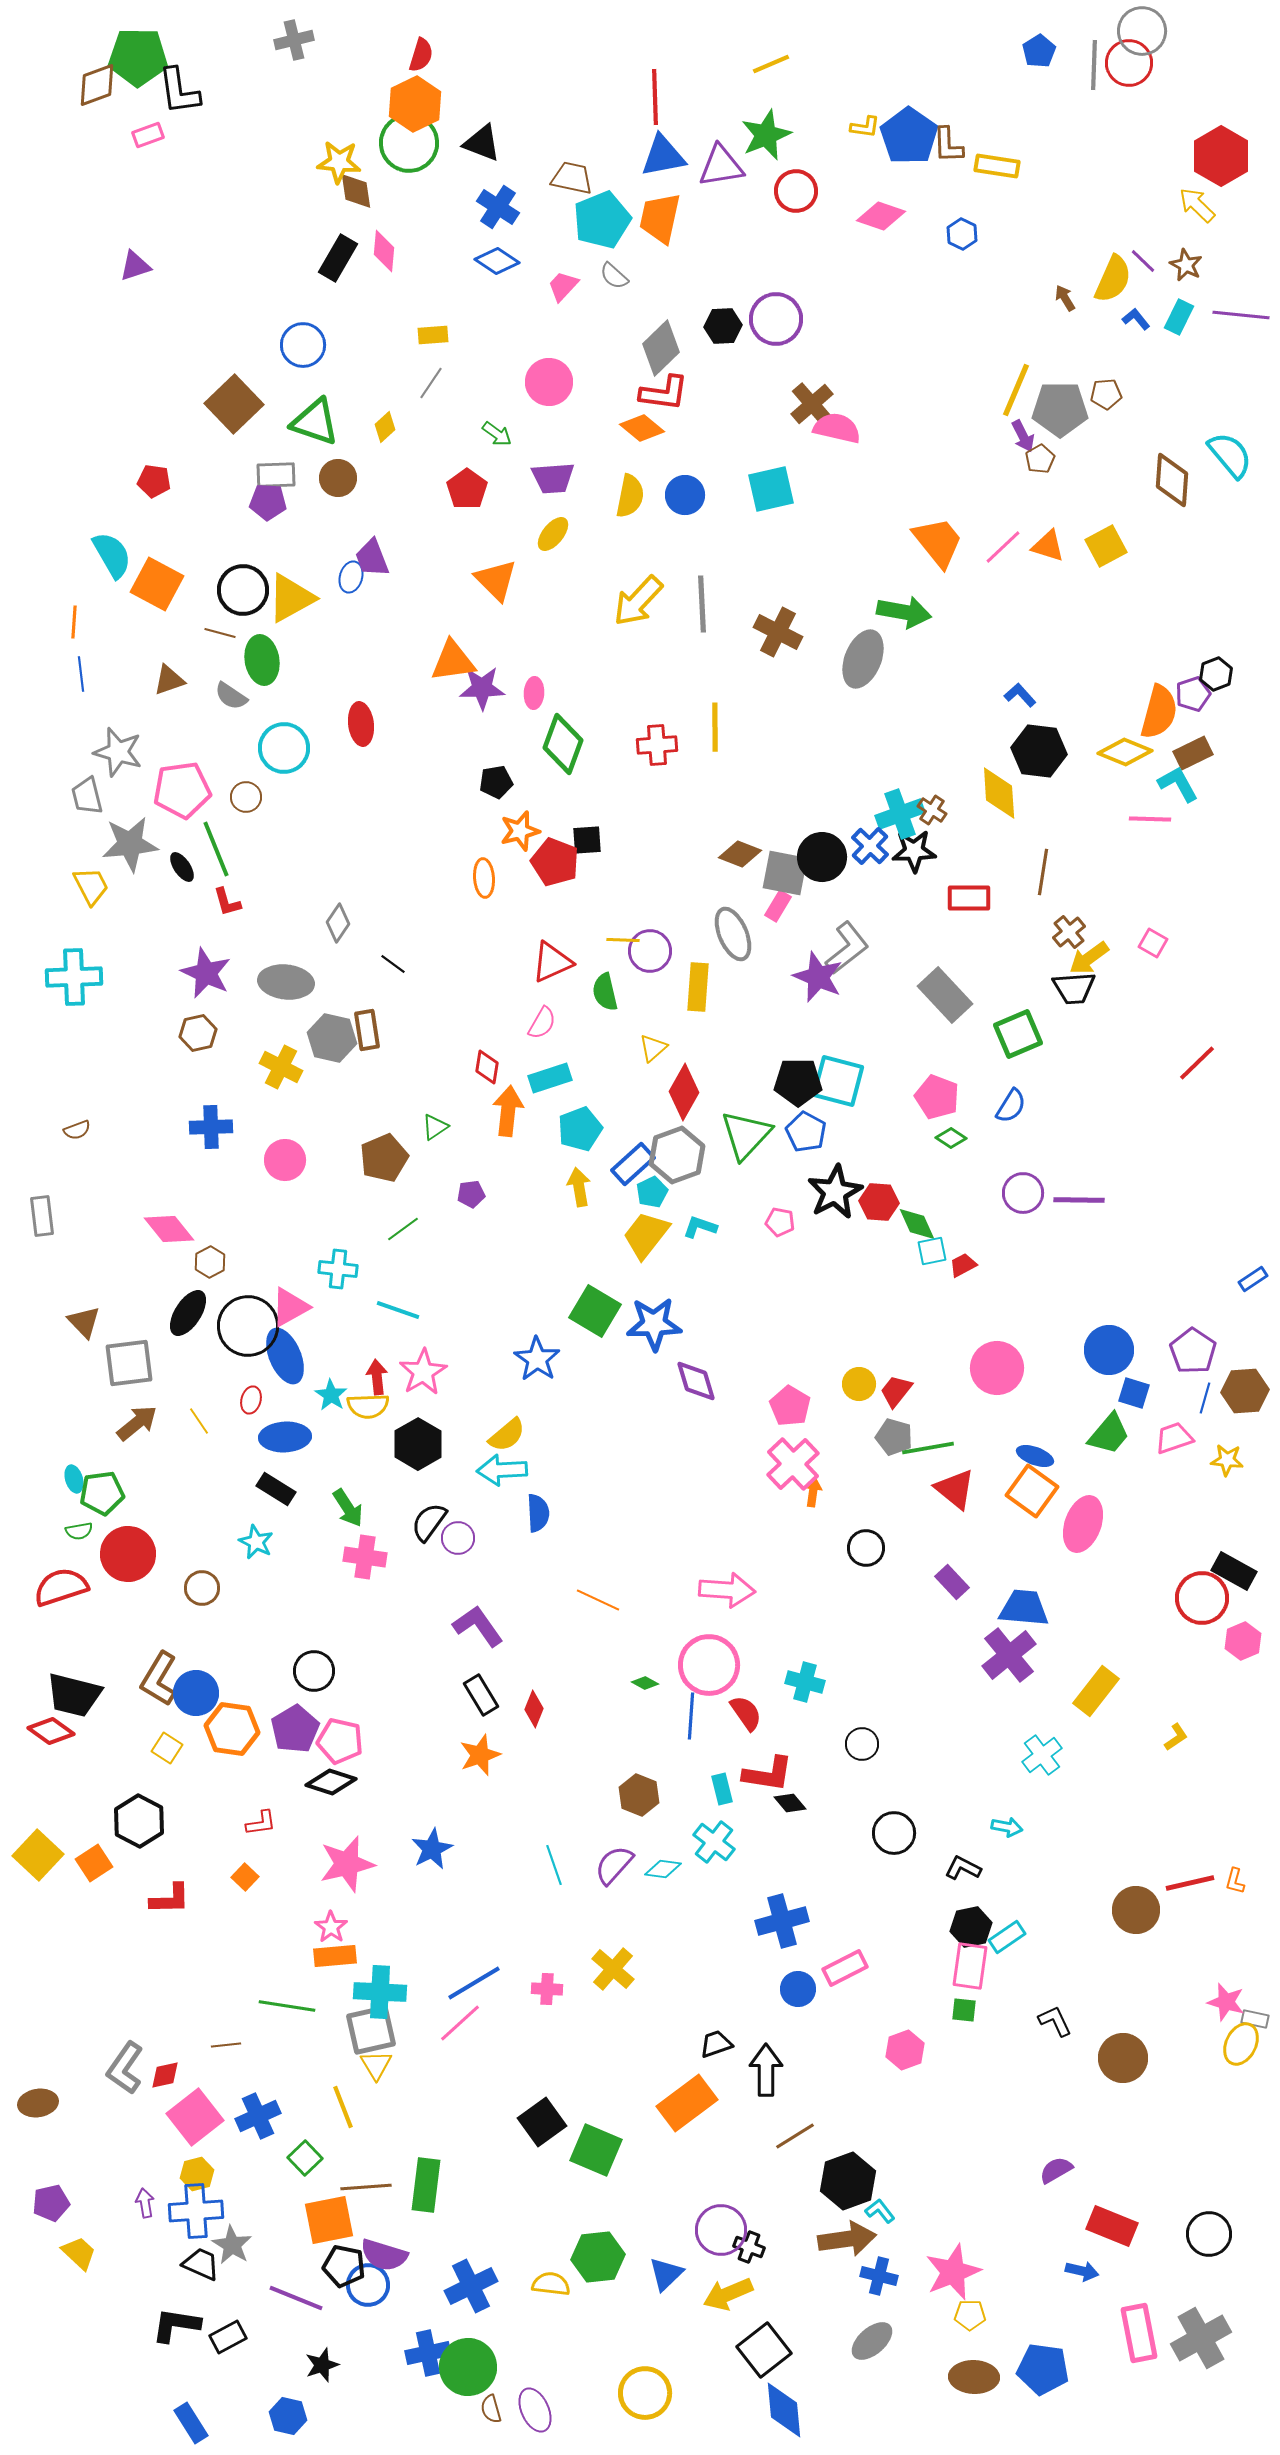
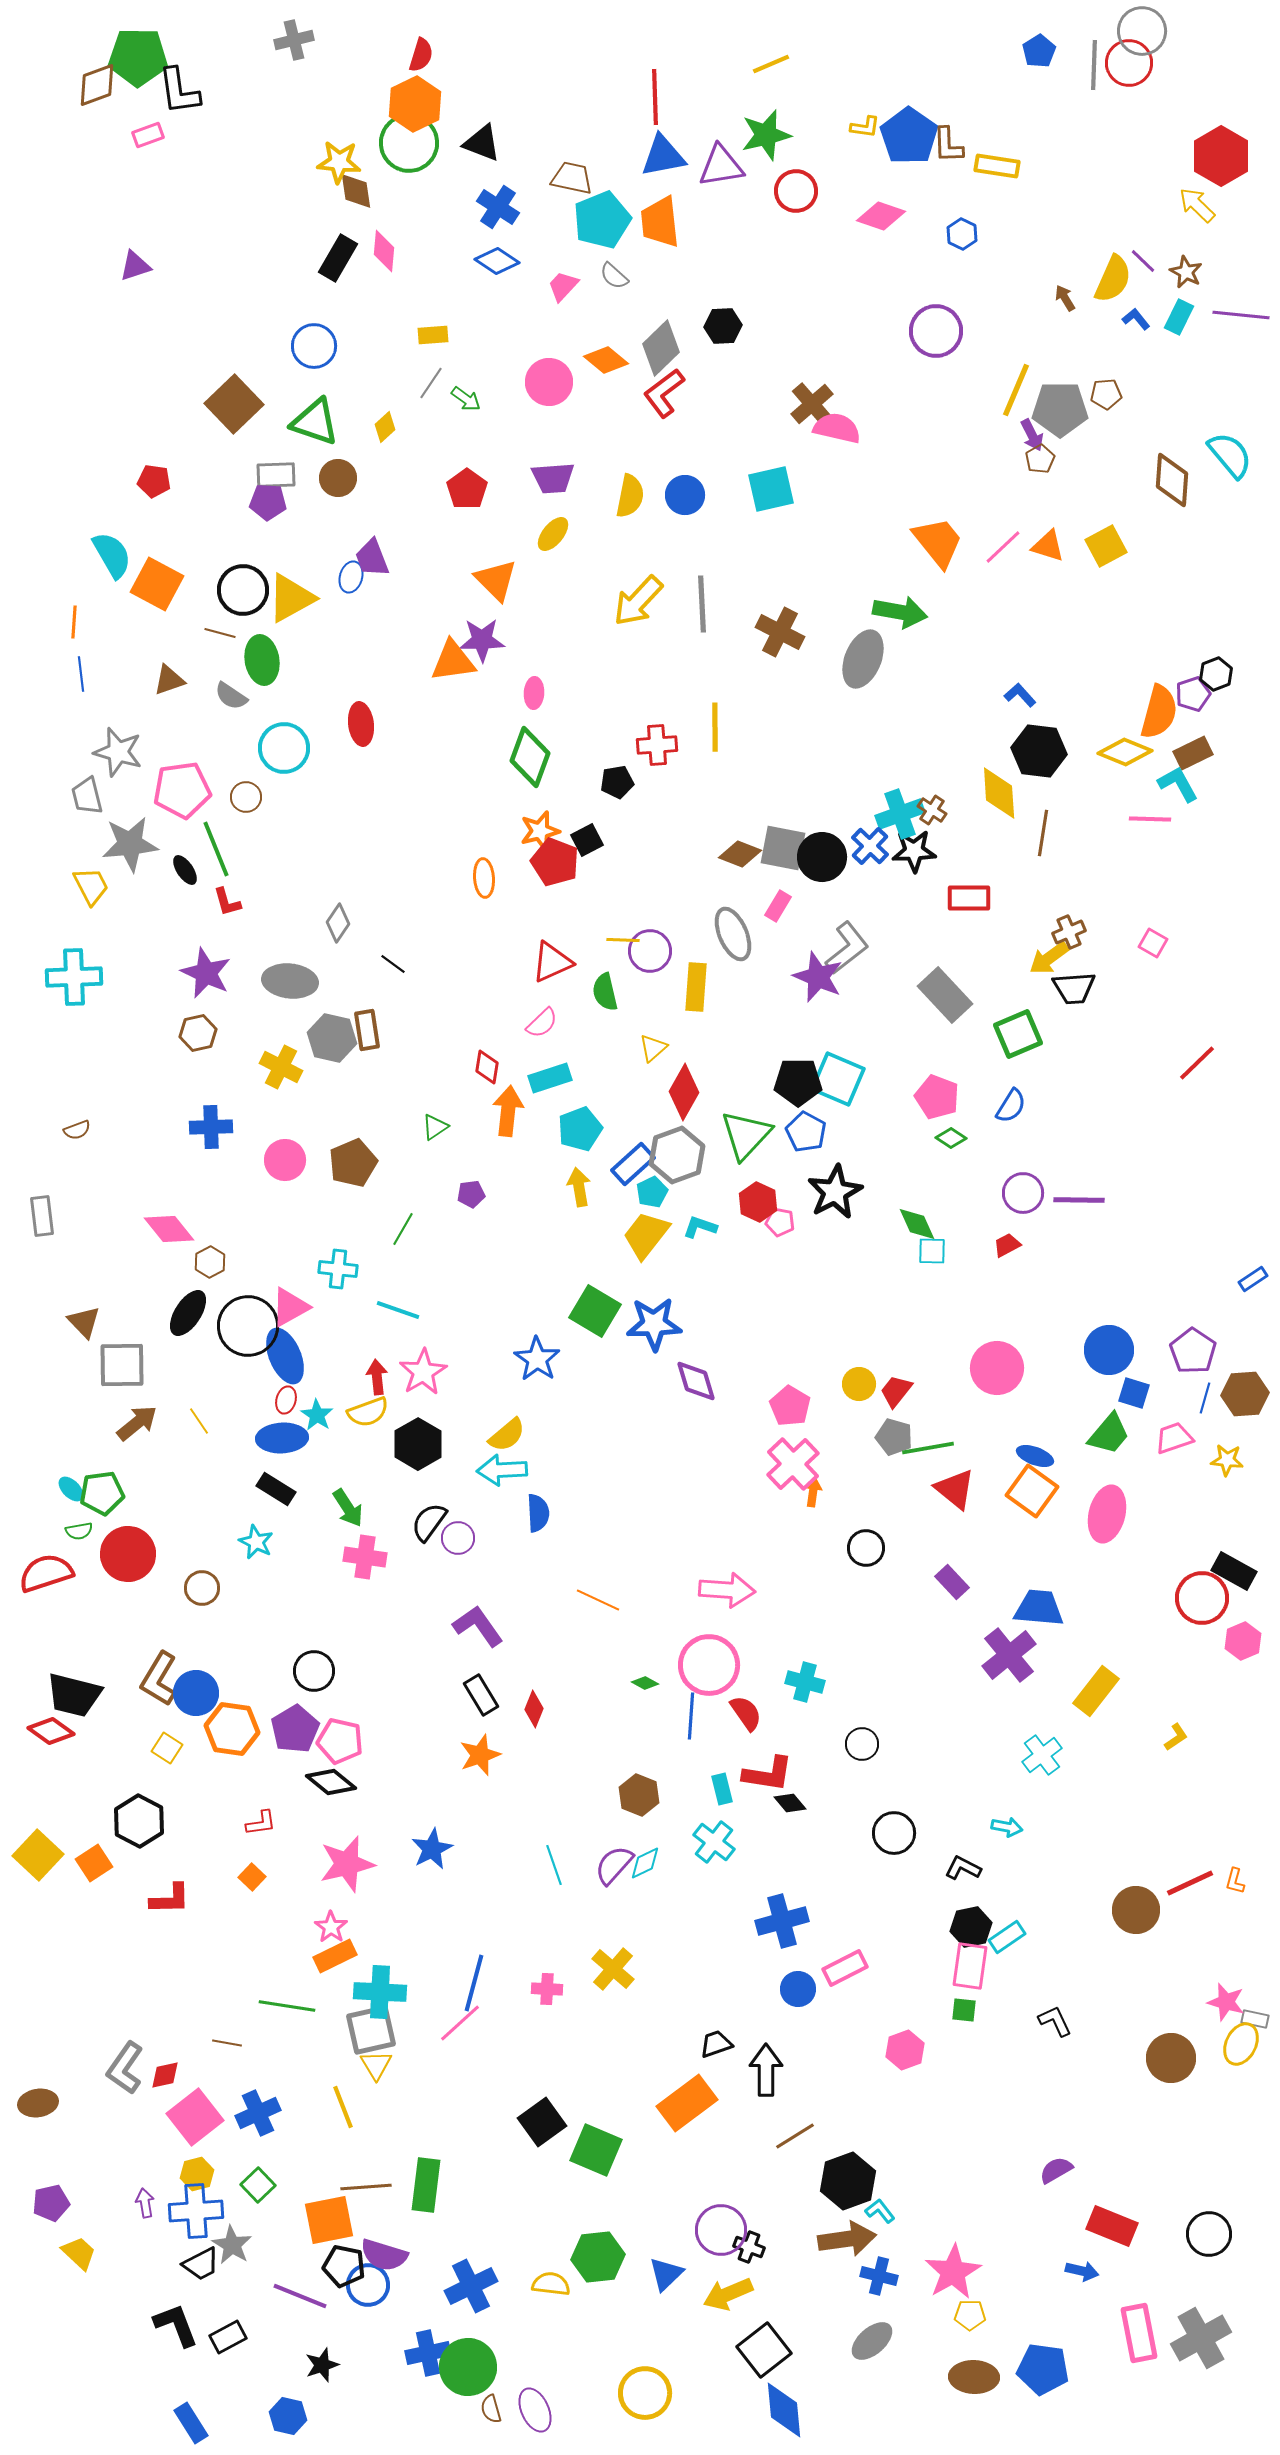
green star at (766, 135): rotated 9 degrees clockwise
orange trapezoid at (660, 218): moved 4 px down; rotated 18 degrees counterclockwise
brown star at (1186, 265): moved 7 px down
purple circle at (776, 319): moved 160 px right, 12 px down
blue circle at (303, 345): moved 11 px right, 1 px down
red L-shape at (664, 393): rotated 135 degrees clockwise
orange diamond at (642, 428): moved 36 px left, 68 px up
green arrow at (497, 434): moved 31 px left, 35 px up
purple arrow at (1023, 436): moved 9 px right, 1 px up
green arrow at (904, 612): moved 4 px left
brown cross at (778, 632): moved 2 px right
purple star at (482, 688): moved 48 px up
green diamond at (563, 744): moved 33 px left, 13 px down
black pentagon at (496, 782): moved 121 px right
orange star at (520, 831): moved 20 px right
black square at (587, 840): rotated 24 degrees counterclockwise
black ellipse at (182, 867): moved 3 px right, 3 px down
brown line at (1043, 872): moved 39 px up
gray square at (785, 873): moved 2 px left, 25 px up
brown cross at (1069, 932): rotated 16 degrees clockwise
yellow arrow at (1089, 958): moved 40 px left
gray ellipse at (286, 982): moved 4 px right, 1 px up
yellow rectangle at (698, 987): moved 2 px left
pink semicircle at (542, 1023): rotated 16 degrees clockwise
cyan square at (838, 1081): moved 2 px up; rotated 8 degrees clockwise
brown pentagon at (384, 1158): moved 31 px left, 5 px down
red hexagon at (879, 1202): moved 121 px left; rotated 21 degrees clockwise
green line at (403, 1229): rotated 24 degrees counterclockwise
cyan square at (932, 1251): rotated 12 degrees clockwise
red trapezoid at (963, 1265): moved 44 px right, 20 px up
gray square at (129, 1363): moved 7 px left, 2 px down; rotated 6 degrees clockwise
brown hexagon at (1245, 1391): moved 3 px down
cyan star at (331, 1395): moved 14 px left, 20 px down
red ellipse at (251, 1400): moved 35 px right
yellow semicircle at (368, 1406): moved 6 px down; rotated 18 degrees counterclockwise
blue ellipse at (285, 1437): moved 3 px left, 1 px down
cyan ellipse at (74, 1479): moved 3 px left, 10 px down; rotated 28 degrees counterclockwise
pink ellipse at (1083, 1524): moved 24 px right, 10 px up; rotated 6 degrees counterclockwise
red semicircle at (61, 1587): moved 15 px left, 14 px up
blue trapezoid at (1024, 1608): moved 15 px right
black diamond at (331, 1782): rotated 21 degrees clockwise
cyan diamond at (663, 1869): moved 18 px left, 6 px up; rotated 33 degrees counterclockwise
orange square at (245, 1877): moved 7 px right
red line at (1190, 1883): rotated 12 degrees counterclockwise
orange rectangle at (335, 1956): rotated 21 degrees counterclockwise
blue line at (474, 1983): rotated 44 degrees counterclockwise
brown line at (226, 2045): moved 1 px right, 2 px up; rotated 16 degrees clockwise
brown circle at (1123, 2058): moved 48 px right
blue cross at (258, 2116): moved 3 px up
green square at (305, 2158): moved 47 px left, 27 px down
black trapezoid at (201, 2264): rotated 129 degrees clockwise
pink star at (953, 2272): rotated 8 degrees counterclockwise
purple line at (296, 2298): moved 4 px right, 2 px up
black L-shape at (176, 2325): rotated 60 degrees clockwise
